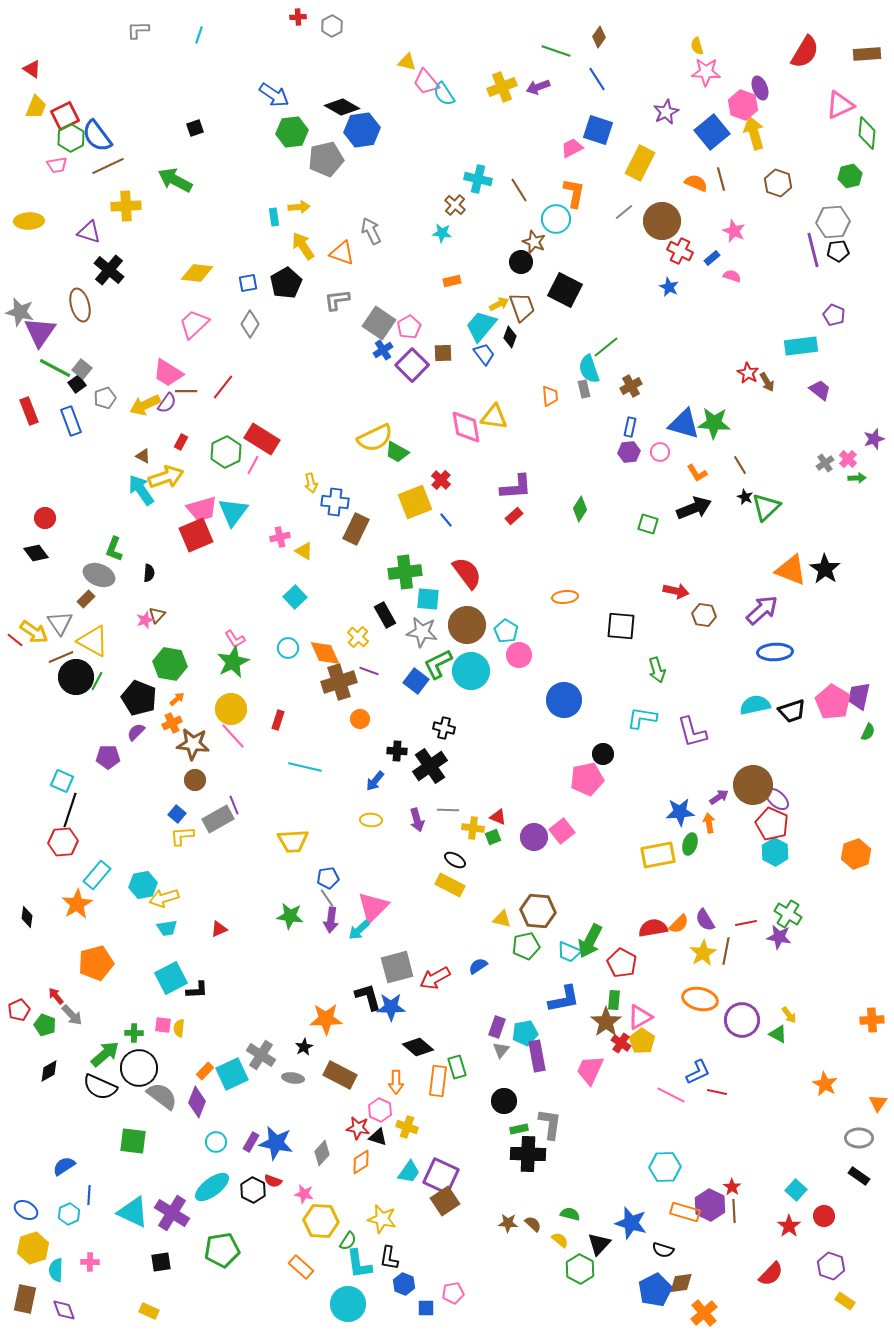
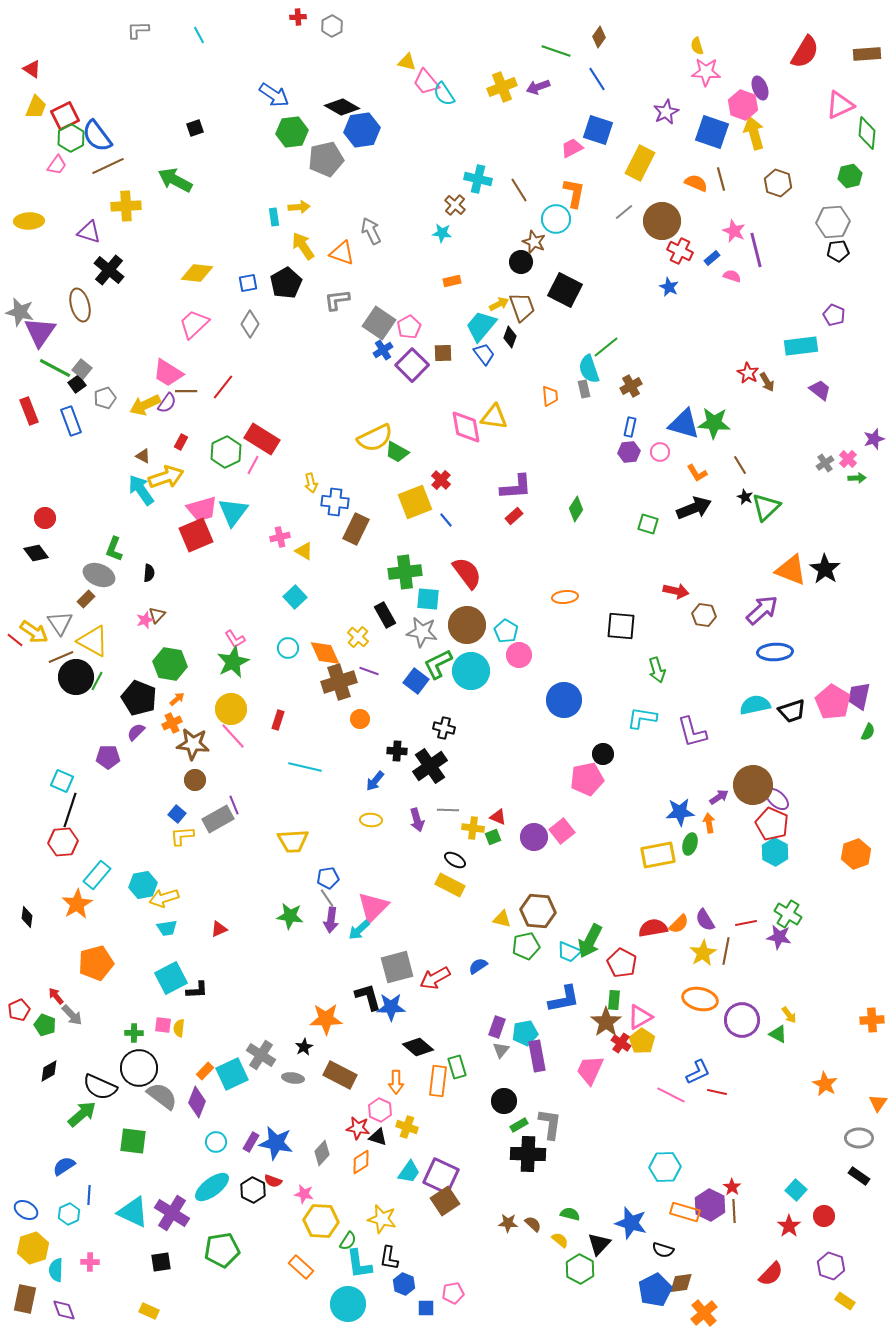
cyan line at (199, 35): rotated 48 degrees counterclockwise
blue square at (712, 132): rotated 32 degrees counterclockwise
pink trapezoid at (57, 165): rotated 45 degrees counterclockwise
purple line at (813, 250): moved 57 px left
green diamond at (580, 509): moved 4 px left
green arrow at (105, 1054): moved 23 px left, 60 px down
green rectangle at (519, 1129): moved 4 px up; rotated 18 degrees counterclockwise
